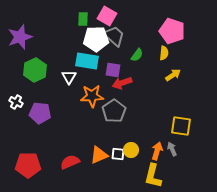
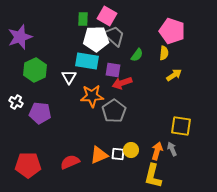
yellow arrow: moved 1 px right
